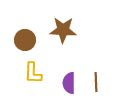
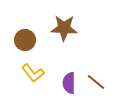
brown star: moved 1 px right, 2 px up
yellow L-shape: rotated 40 degrees counterclockwise
brown line: rotated 48 degrees counterclockwise
